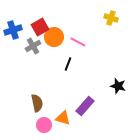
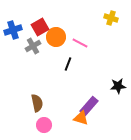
orange circle: moved 2 px right
pink line: moved 2 px right, 1 px down
black star: rotated 21 degrees counterclockwise
purple rectangle: moved 4 px right
orange triangle: moved 18 px right
